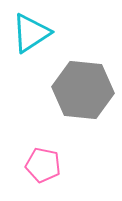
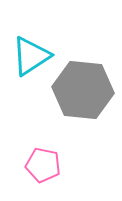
cyan triangle: moved 23 px down
